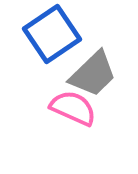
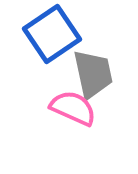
gray trapezoid: rotated 58 degrees counterclockwise
